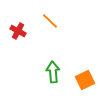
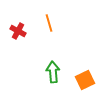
orange line: moved 1 px left, 2 px down; rotated 30 degrees clockwise
